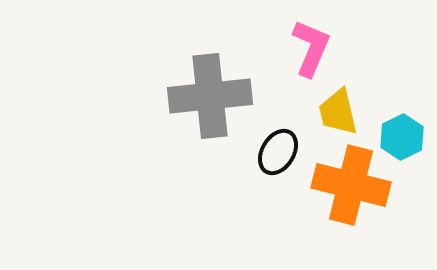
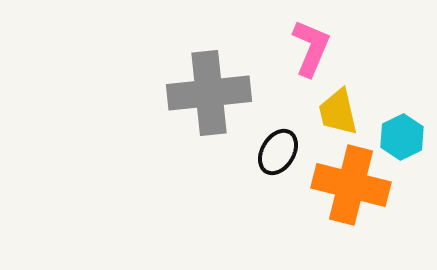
gray cross: moved 1 px left, 3 px up
